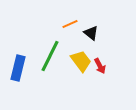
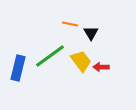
orange line: rotated 35 degrees clockwise
black triangle: rotated 21 degrees clockwise
green line: rotated 28 degrees clockwise
red arrow: moved 1 px right, 1 px down; rotated 119 degrees clockwise
